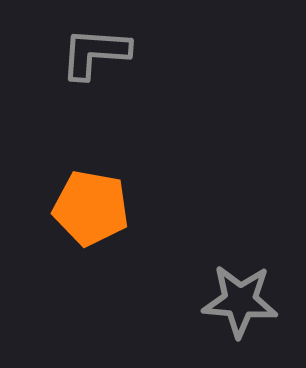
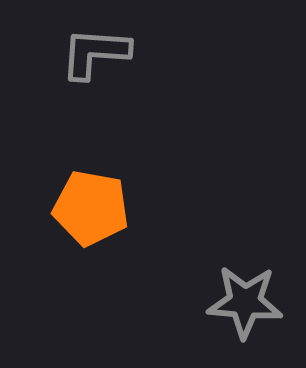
gray star: moved 5 px right, 1 px down
